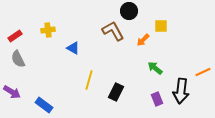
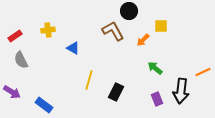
gray semicircle: moved 3 px right, 1 px down
